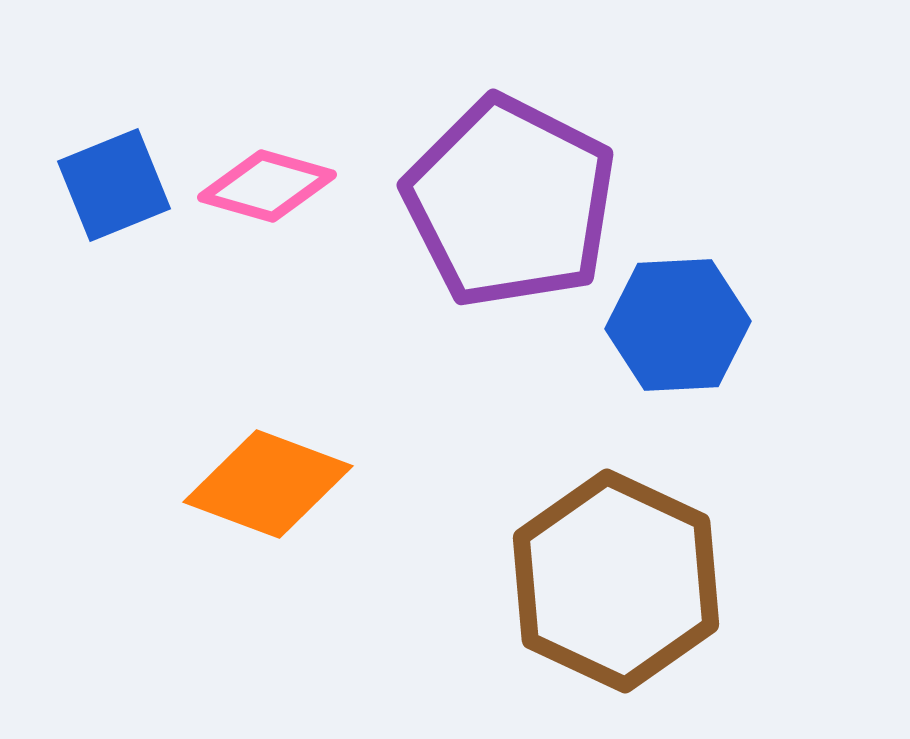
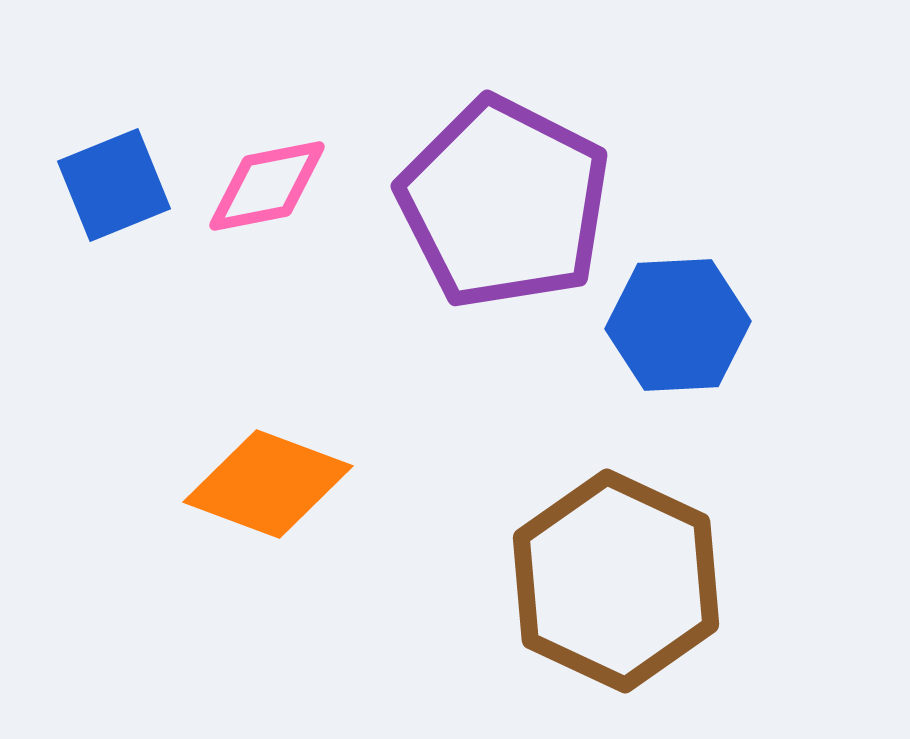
pink diamond: rotated 27 degrees counterclockwise
purple pentagon: moved 6 px left, 1 px down
